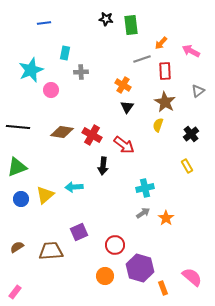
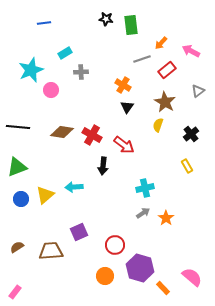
cyan rectangle: rotated 48 degrees clockwise
red rectangle: moved 2 px right, 1 px up; rotated 54 degrees clockwise
orange rectangle: rotated 24 degrees counterclockwise
